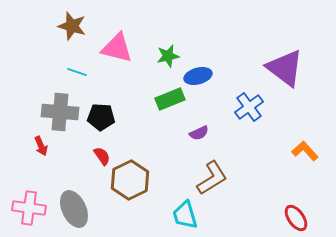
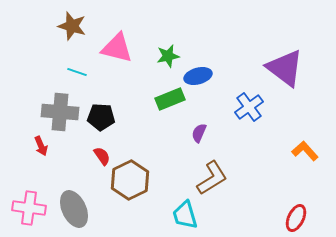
purple semicircle: rotated 138 degrees clockwise
red ellipse: rotated 60 degrees clockwise
